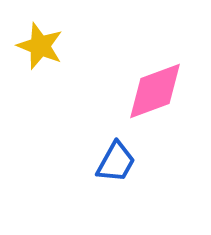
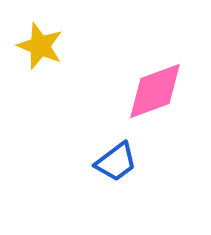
blue trapezoid: rotated 24 degrees clockwise
